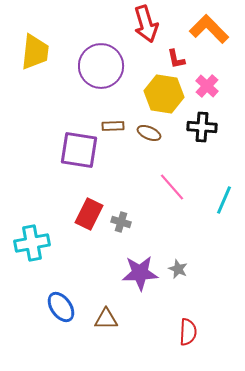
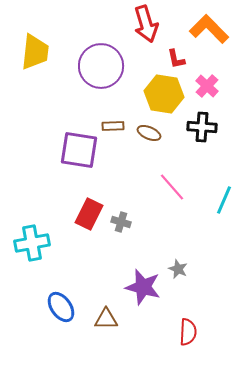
purple star: moved 3 px right, 14 px down; rotated 18 degrees clockwise
